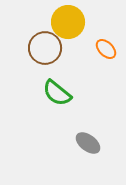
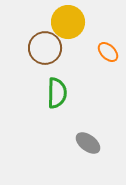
orange ellipse: moved 2 px right, 3 px down
green semicircle: rotated 128 degrees counterclockwise
